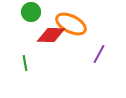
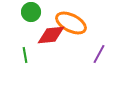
orange ellipse: moved 1 px up
red diamond: rotated 8 degrees counterclockwise
green line: moved 8 px up
